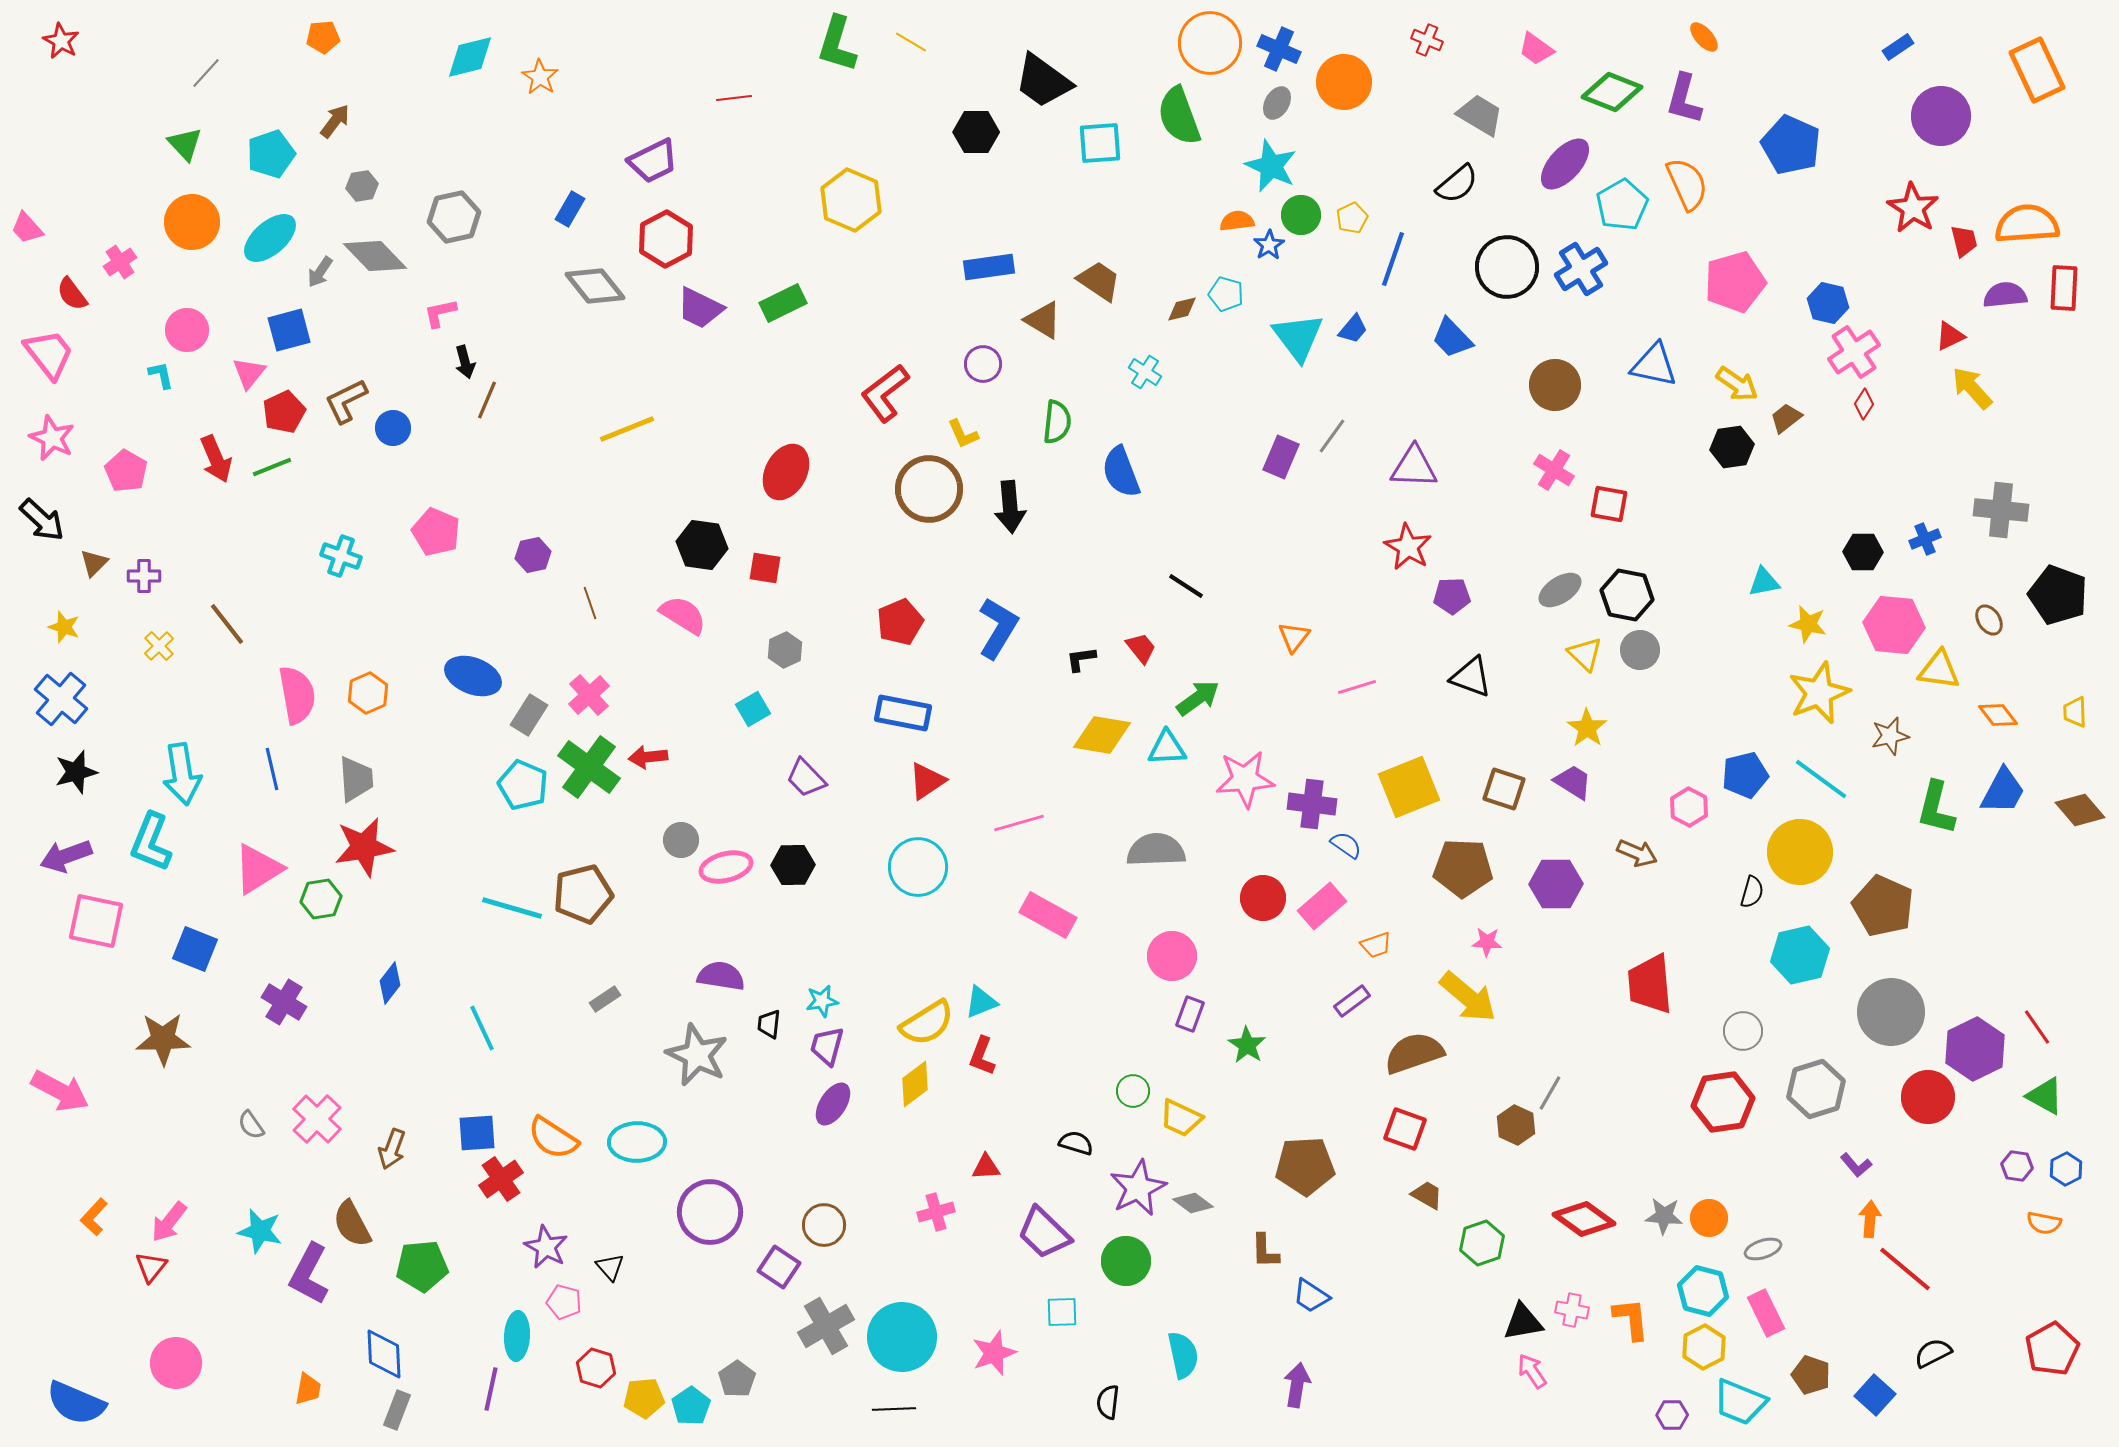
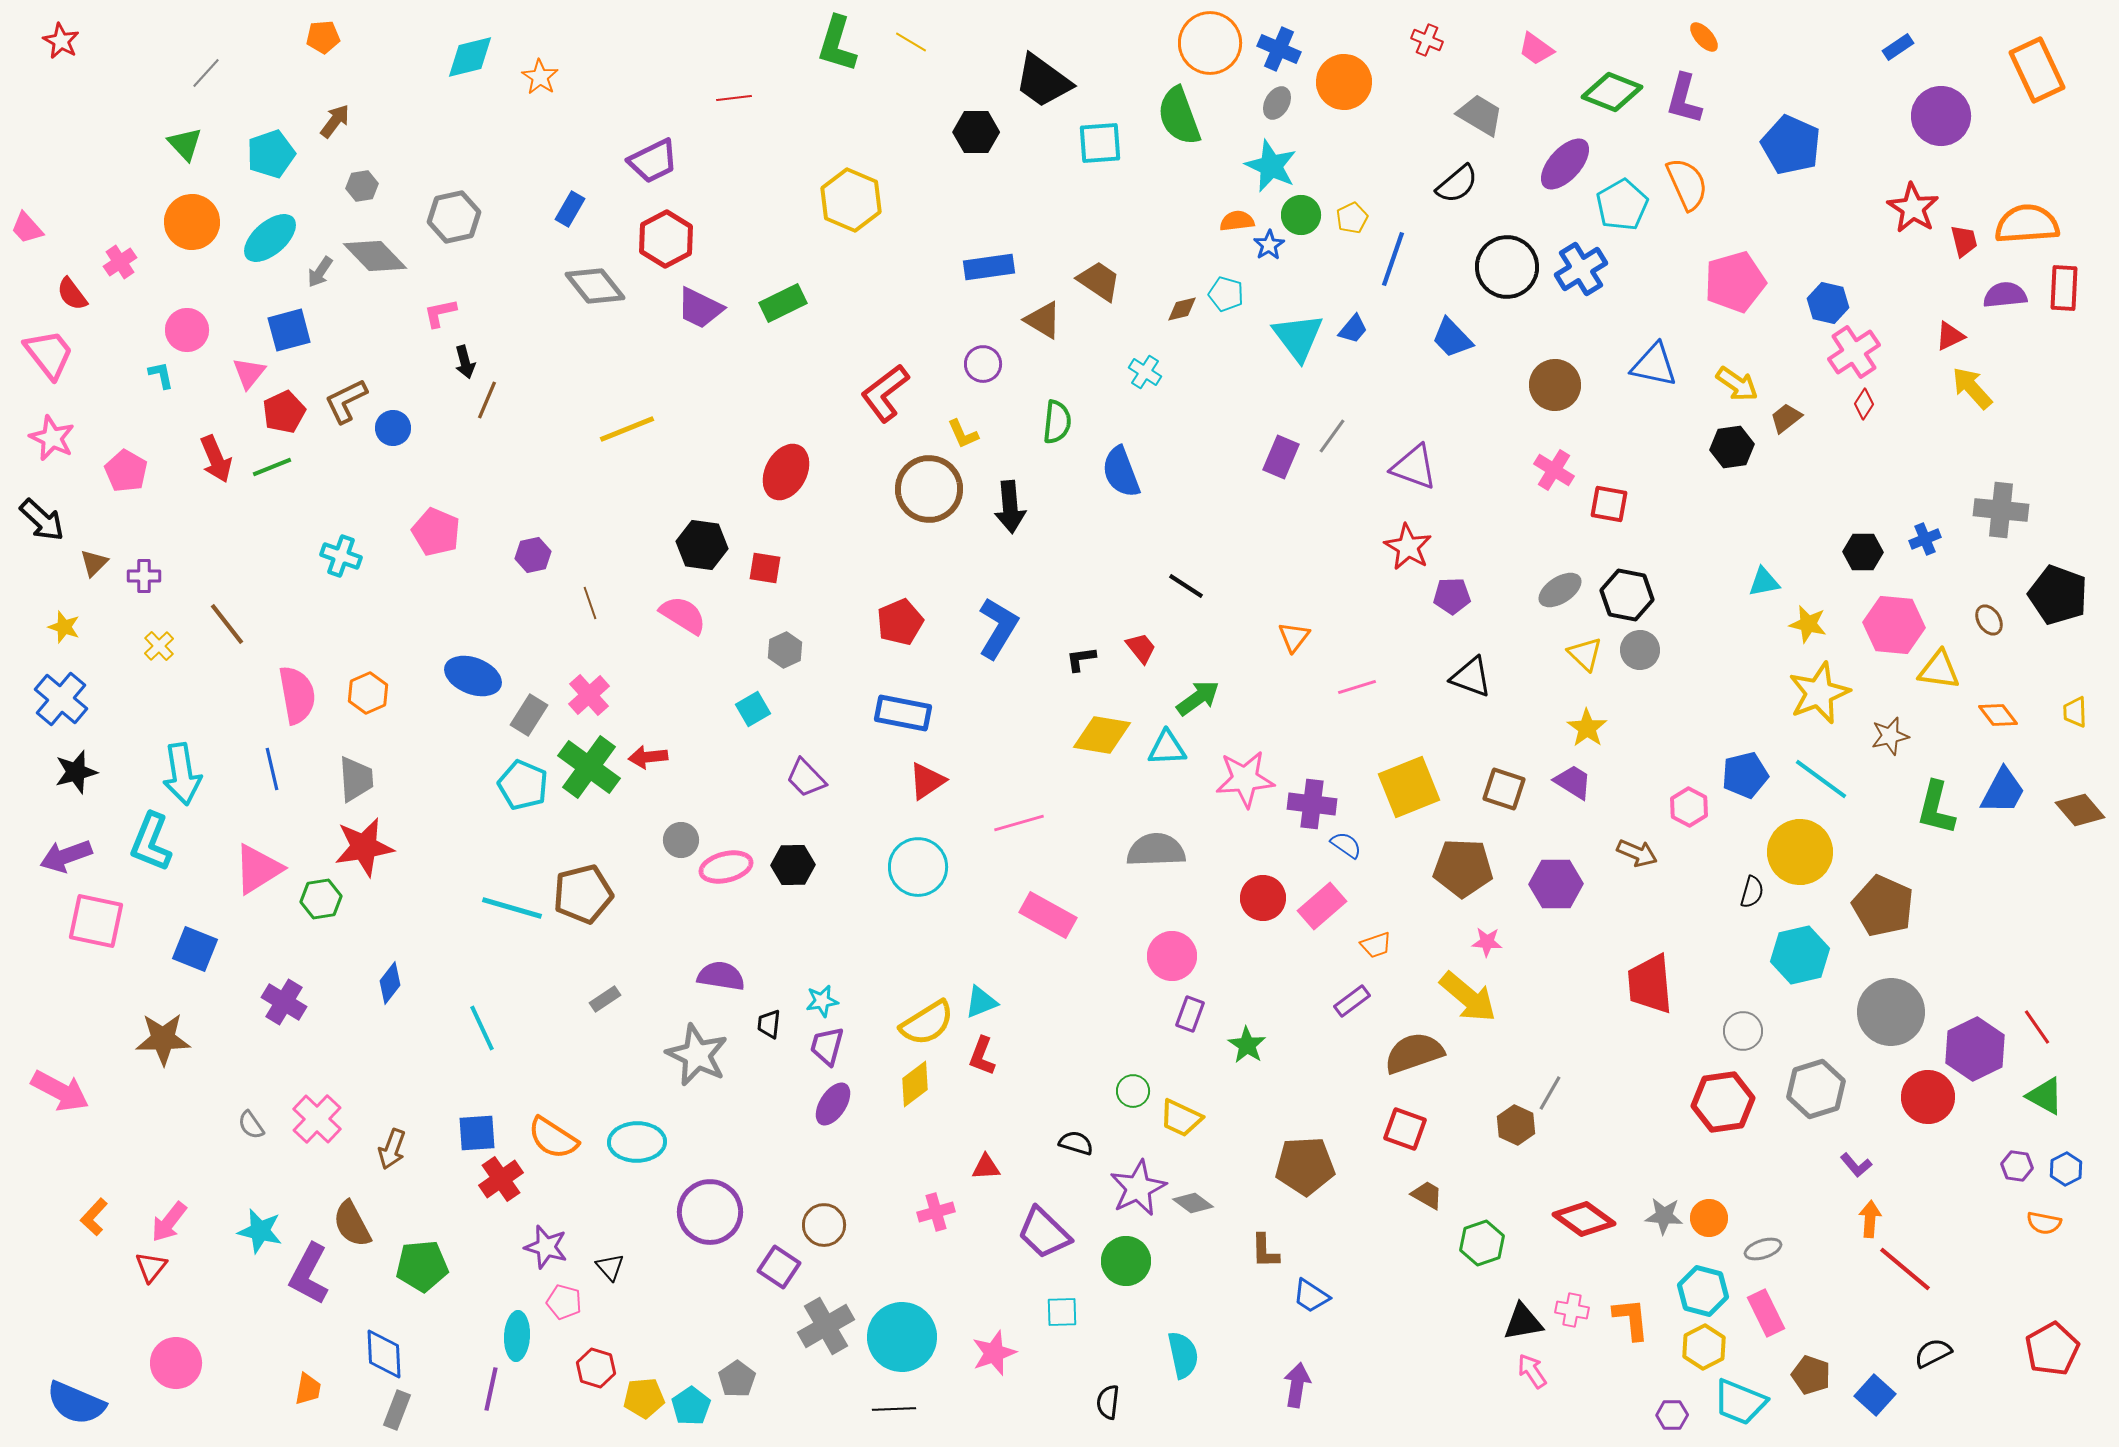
purple triangle at (1414, 467): rotated 18 degrees clockwise
purple star at (546, 1247): rotated 12 degrees counterclockwise
